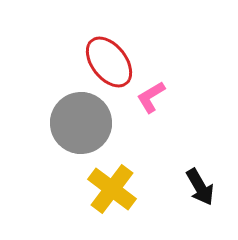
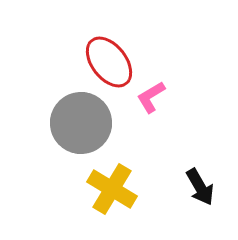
yellow cross: rotated 6 degrees counterclockwise
